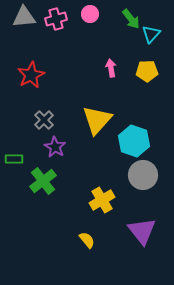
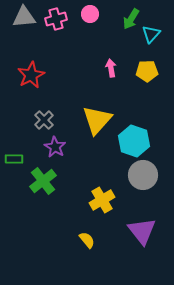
green arrow: rotated 70 degrees clockwise
